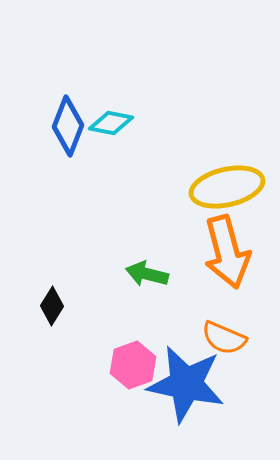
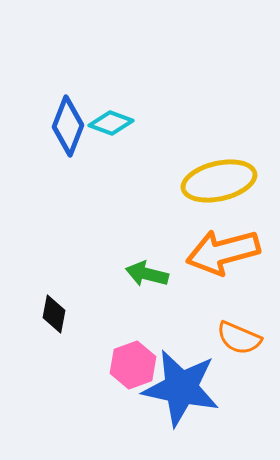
cyan diamond: rotated 9 degrees clockwise
yellow ellipse: moved 8 px left, 6 px up
orange arrow: moved 4 px left; rotated 90 degrees clockwise
black diamond: moved 2 px right, 8 px down; rotated 21 degrees counterclockwise
orange semicircle: moved 15 px right
blue star: moved 5 px left, 4 px down
